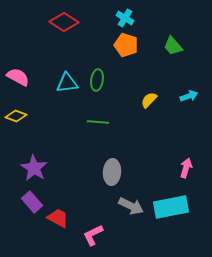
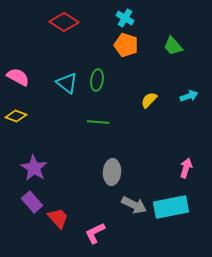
cyan triangle: rotated 45 degrees clockwise
gray arrow: moved 3 px right, 1 px up
red trapezoid: rotated 20 degrees clockwise
pink L-shape: moved 2 px right, 2 px up
